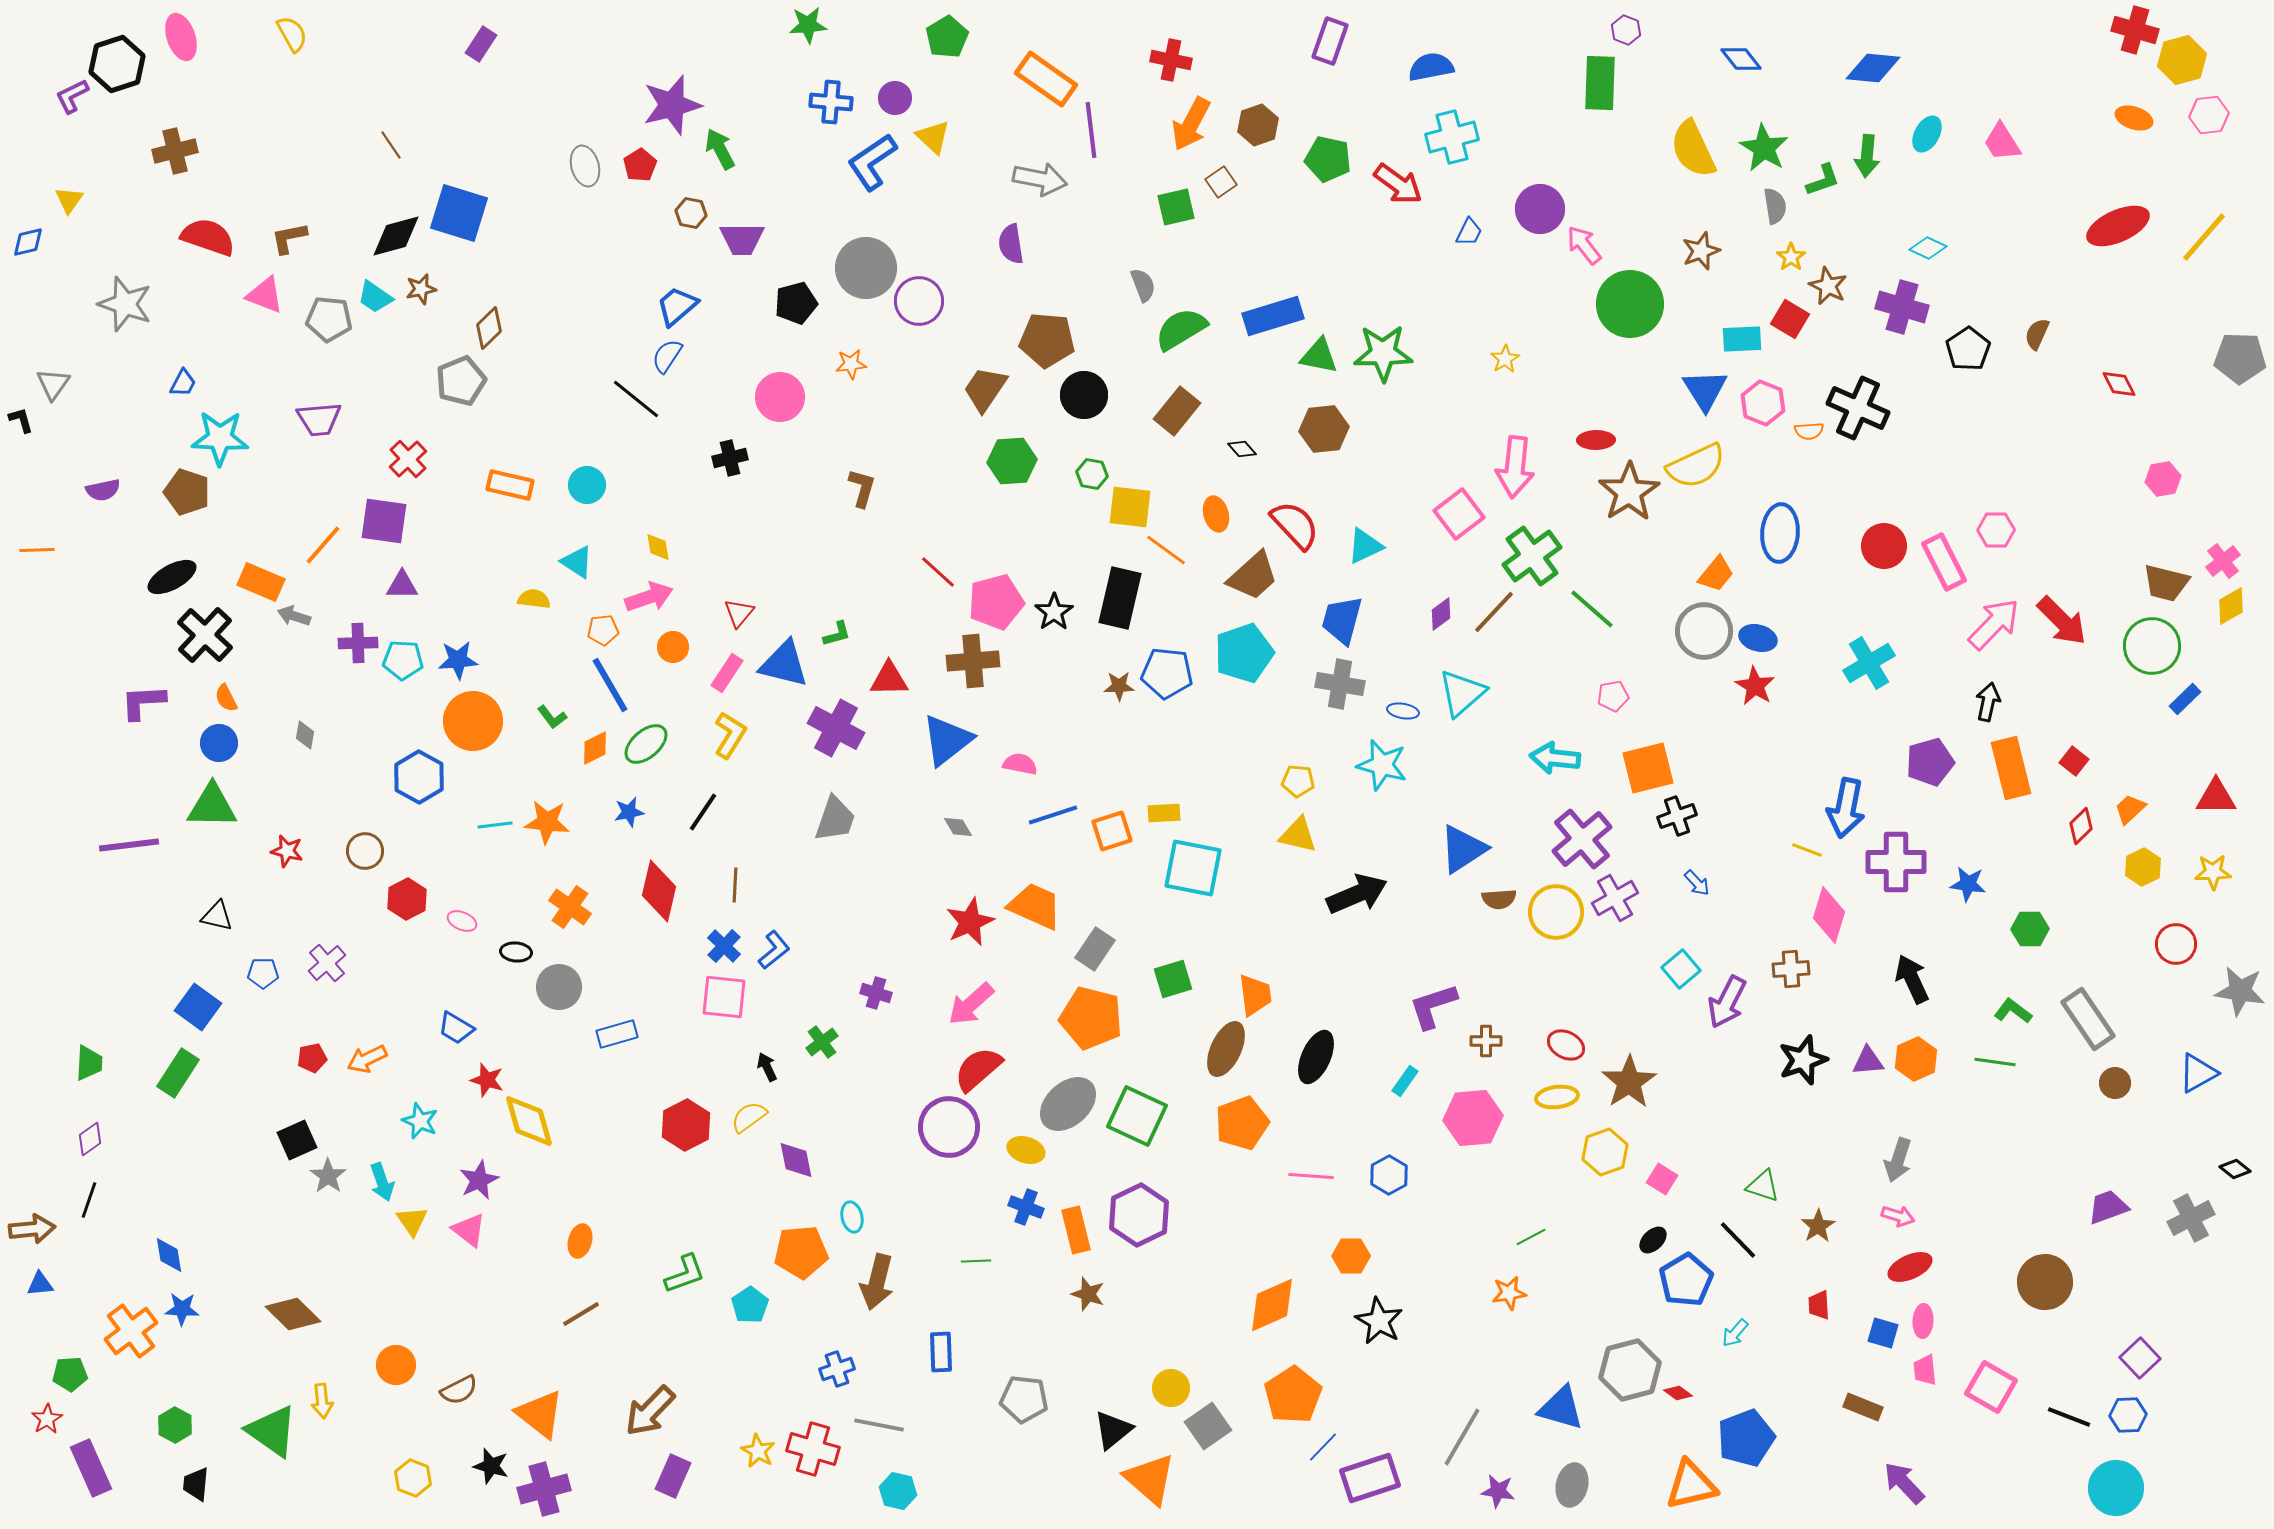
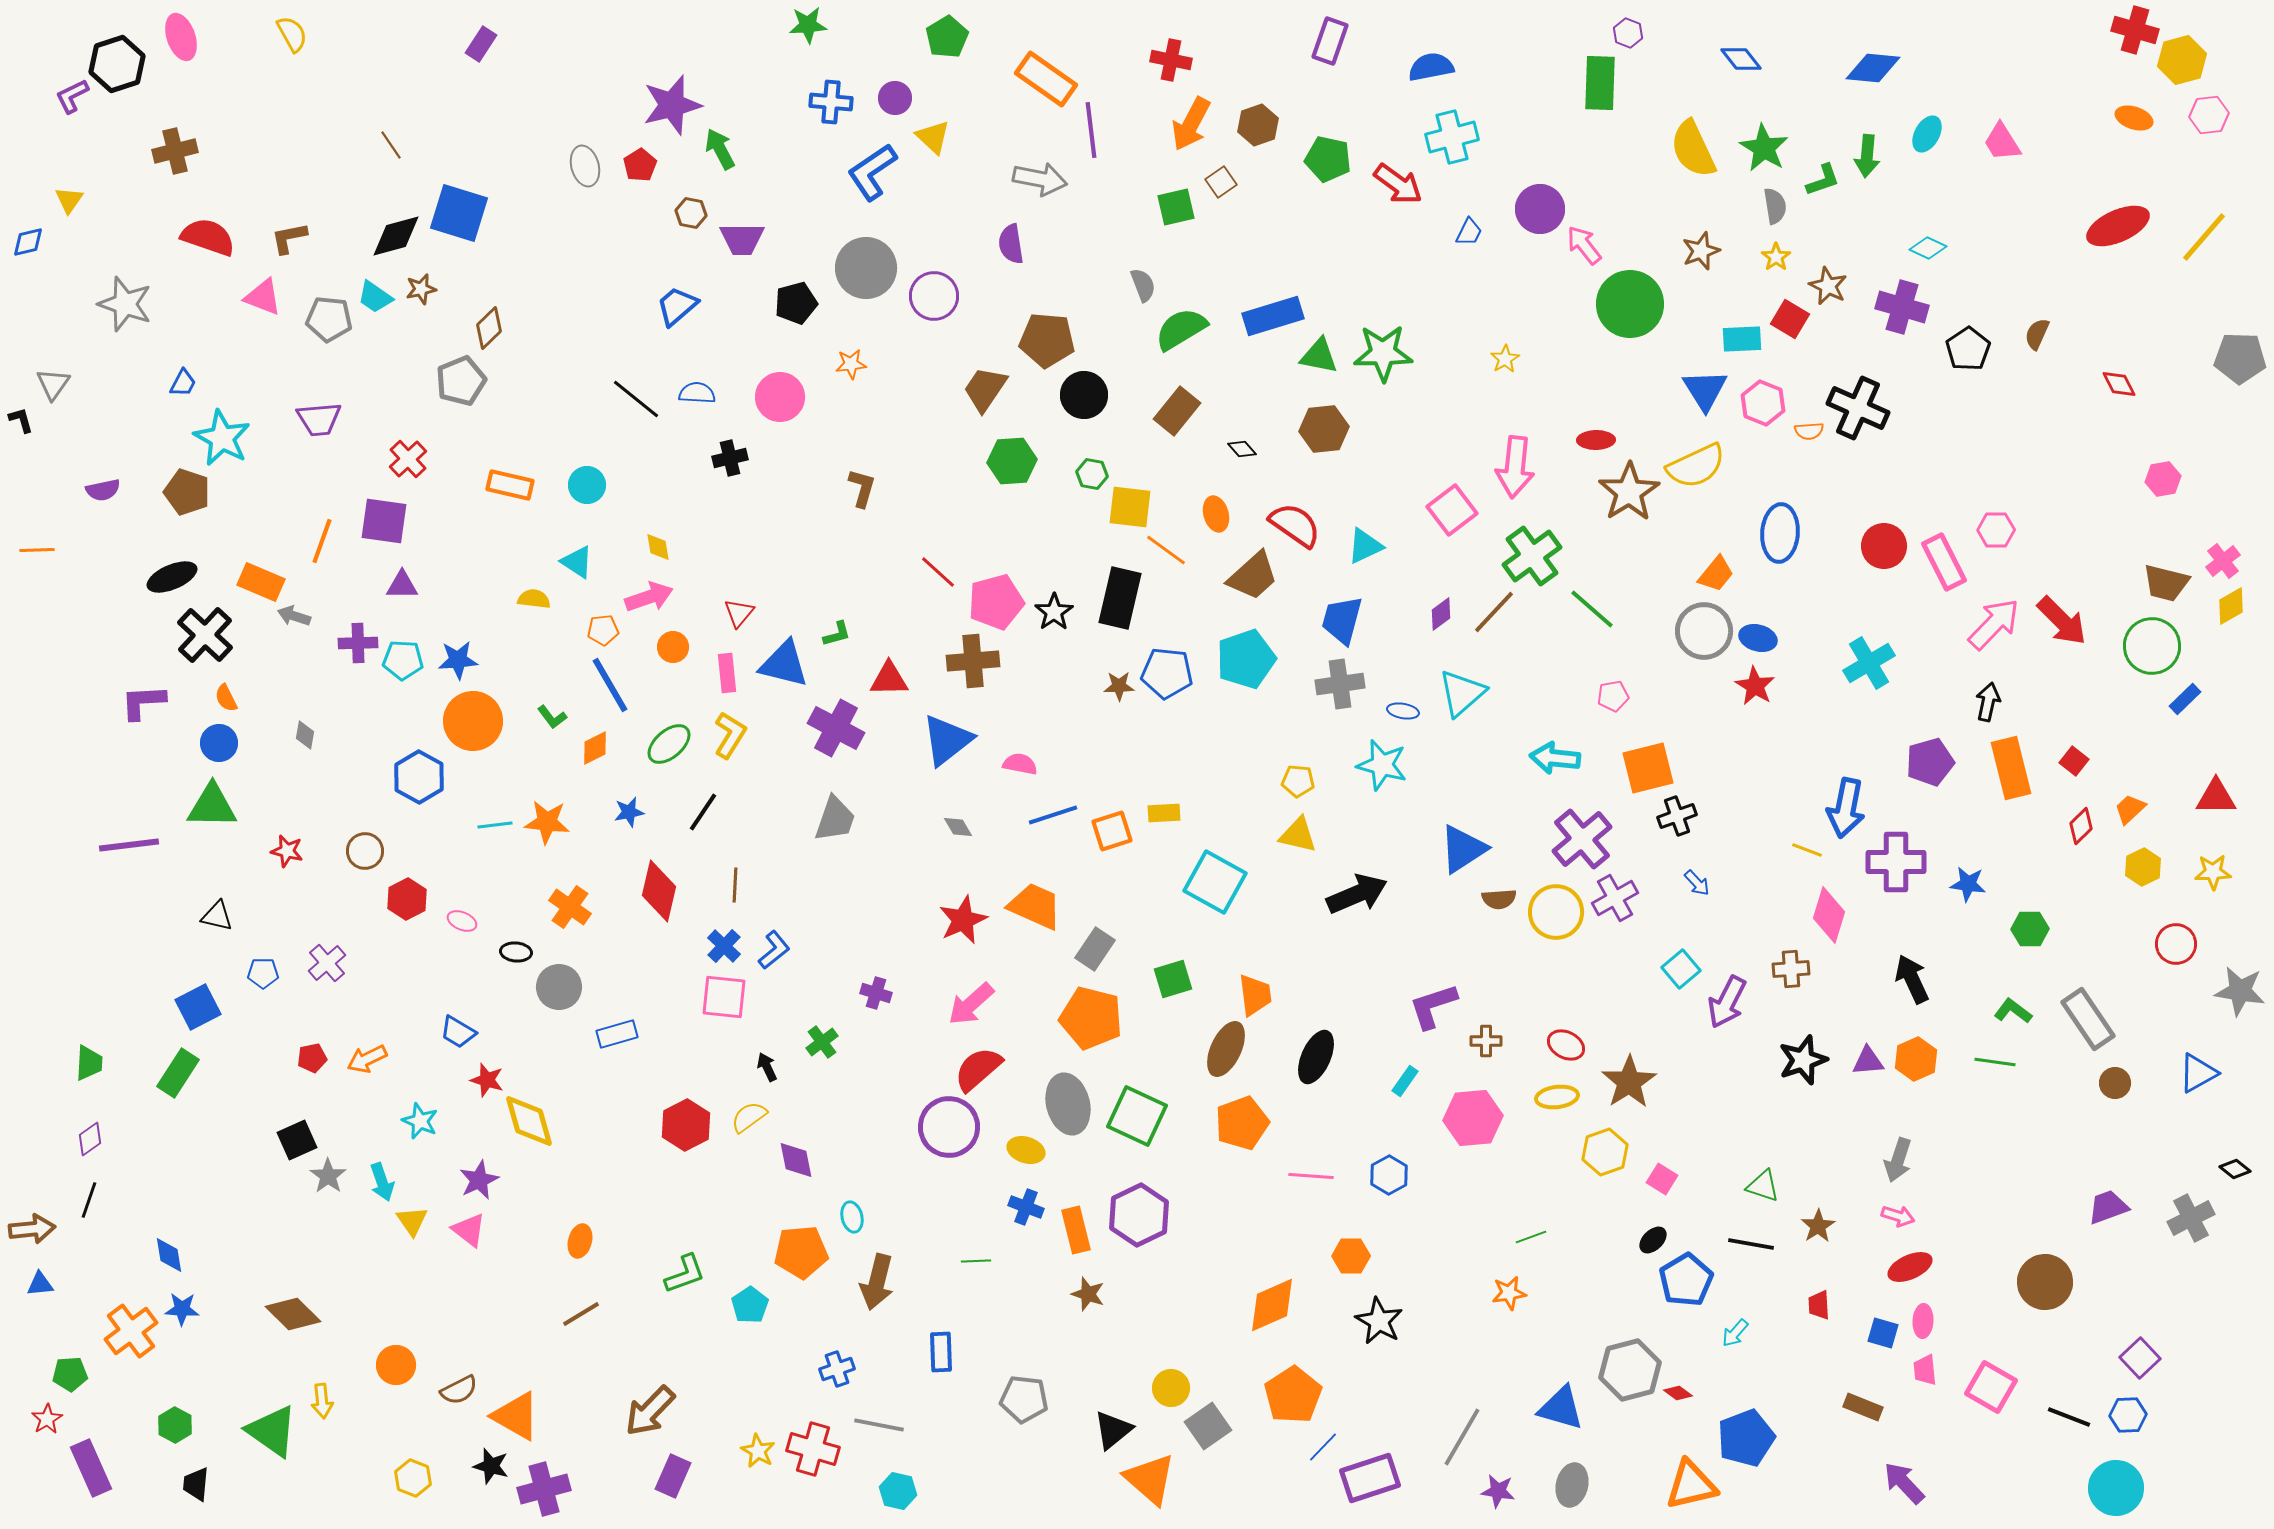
purple hexagon at (1626, 30): moved 2 px right, 3 px down
blue L-shape at (872, 162): moved 10 px down
yellow star at (1791, 257): moved 15 px left
pink triangle at (265, 295): moved 2 px left, 2 px down
purple circle at (919, 301): moved 15 px right, 5 px up
blue semicircle at (667, 356): moved 30 px right, 37 px down; rotated 60 degrees clockwise
cyan star at (220, 438): moved 2 px right; rotated 26 degrees clockwise
pink square at (1459, 514): moved 7 px left, 4 px up
red semicircle at (1295, 525): rotated 12 degrees counterclockwise
orange line at (323, 545): moved 1 px left, 4 px up; rotated 21 degrees counterclockwise
black ellipse at (172, 577): rotated 6 degrees clockwise
cyan pentagon at (1244, 653): moved 2 px right, 6 px down
pink rectangle at (727, 673): rotated 39 degrees counterclockwise
gray cross at (1340, 684): rotated 18 degrees counterclockwise
green ellipse at (646, 744): moved 23 px right
cyan square at (1193, 868): moved 22 px right, 14 px down; rotated 18 degrees clockwise
red star at (970, 922): moved 7 px left, 2 px up
blue square at (198, 1007): rotated 27 degrees clockwise
blue trapezoid at (456, 1028): moved 2 px right, 4 px down
gray ellipse at (1068, 1104): rotated 62 degrees counterclockwise
green line at (1531, 1237): rotated 8 degrees clockwise
black line at (1738, 1240): moved 13 px right, 4 px down; rotated 36 degrees counterclockwise
orange triangle at (540, 1414): moved 24 px left, 2 px down; rotated 8 degrees counterclockwise
